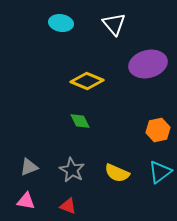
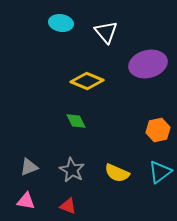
white triangle: moved 8 px left, 8 px down
green diamond: moved 4 px left
